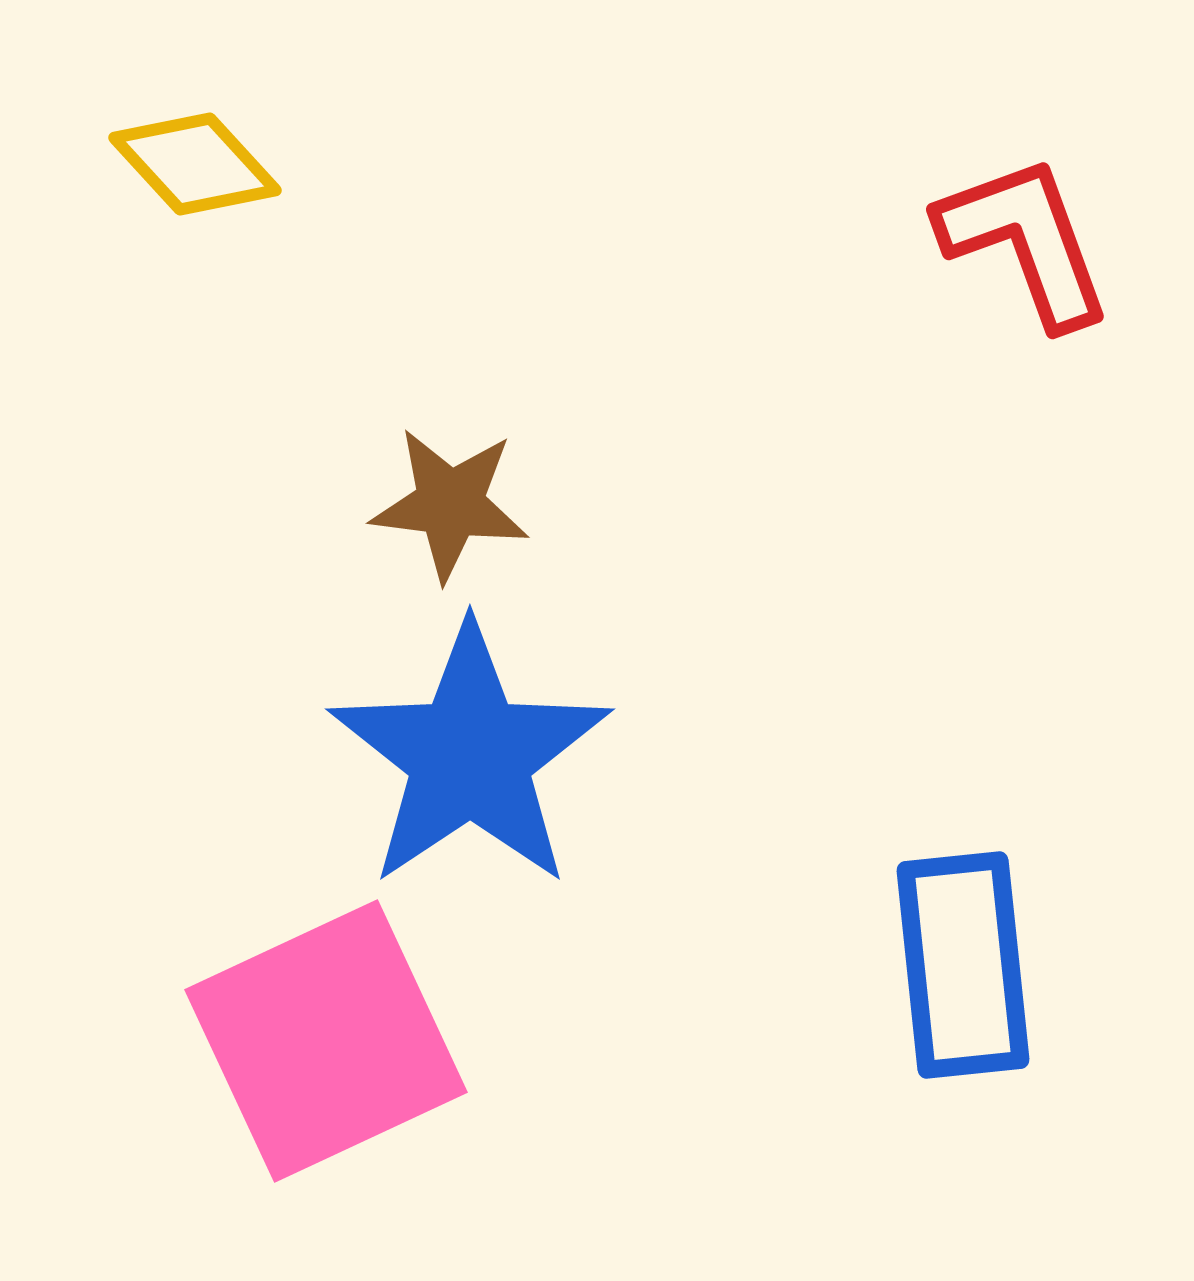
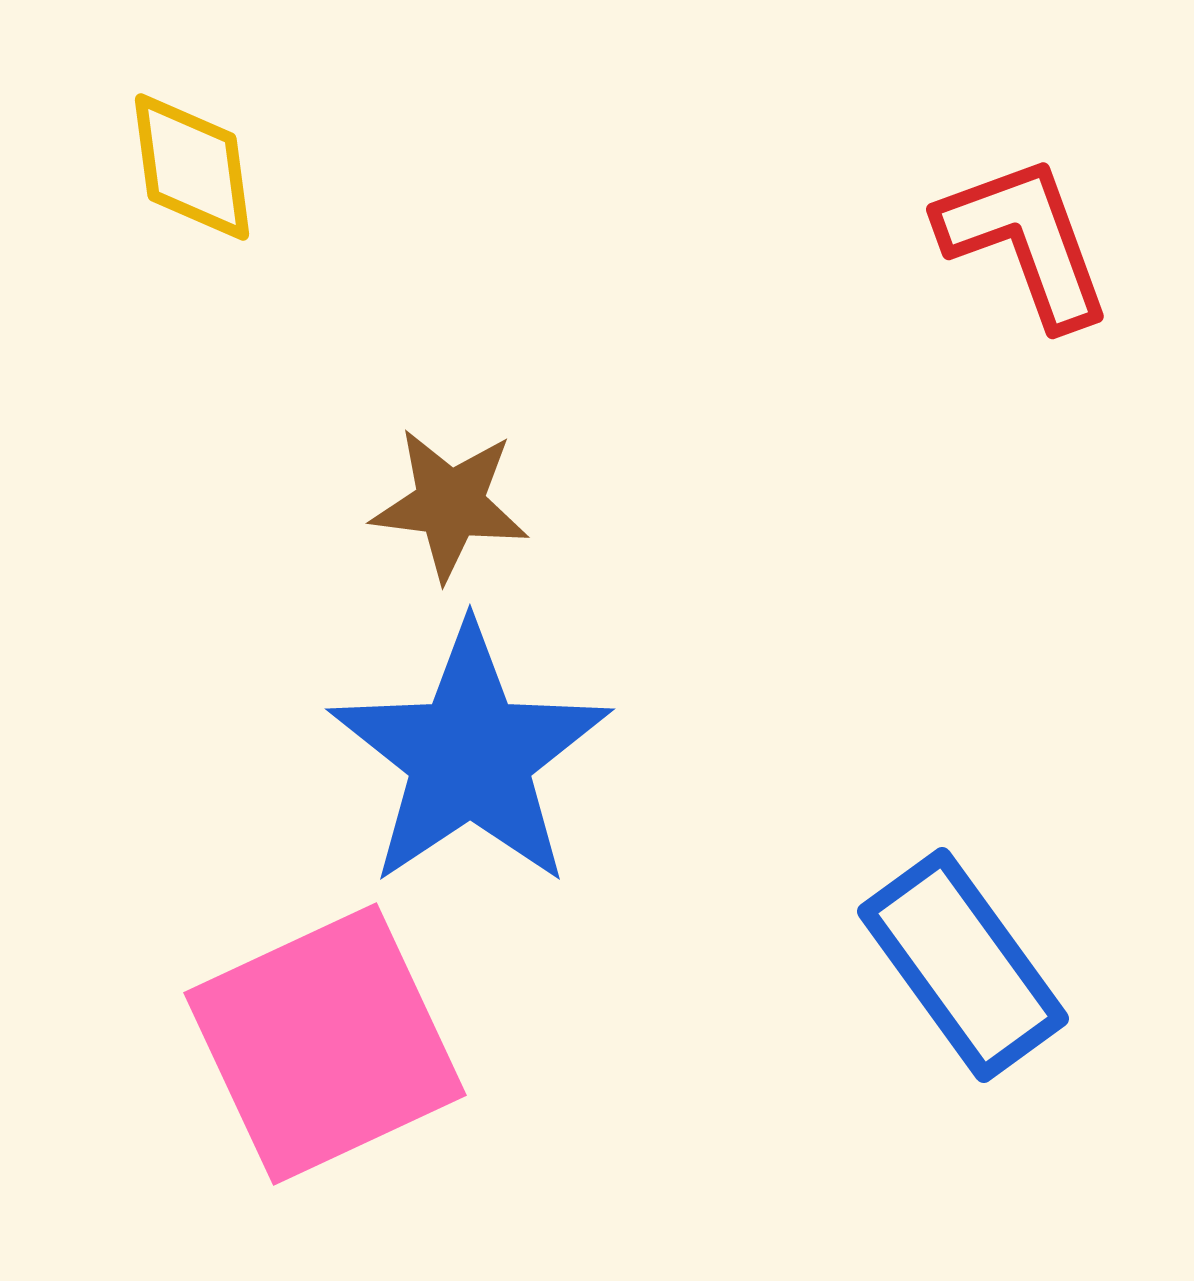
yellow diamond: moved 3 px left, 3 px down; rotated 35 degrees clockwise
blue rectangle: rotated 30 degrees counterclockwise
pink square: moved 1 px left, 3 px down
